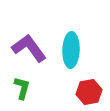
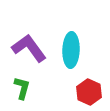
red hexagon: rotated 25 degrees counterclockwise
